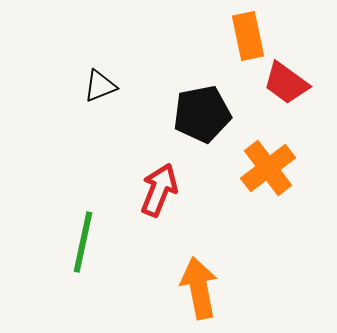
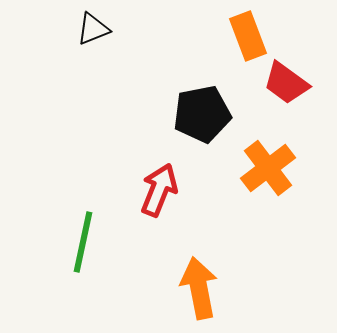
orange rectangle: rotated 9 degrees counterclockwise
black triangle: moved 7 px left, 57 px up
